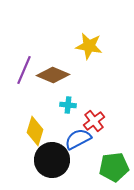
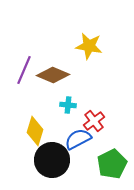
green pentagon: moved 2 px left, 3 px up; rotated 20 degrees counterclockwise
